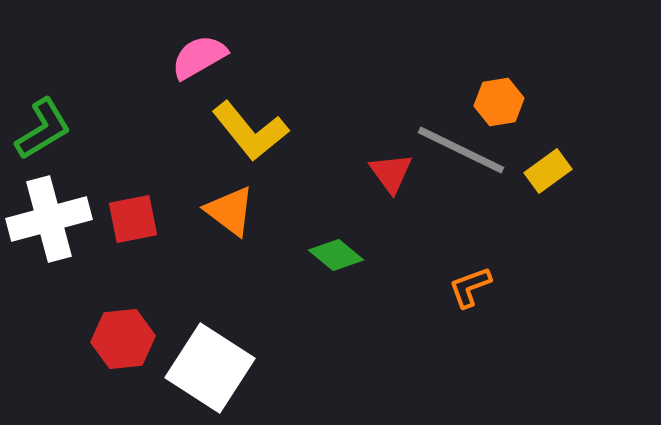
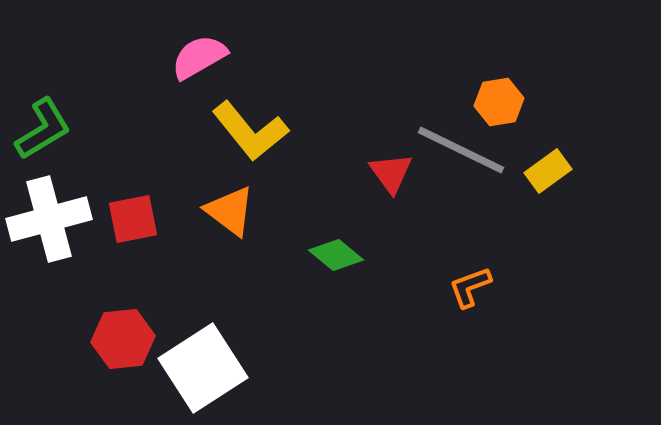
white square: moved 7 px left; rotated 24 degrees clockwise
